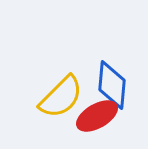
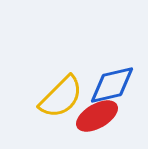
blue diamond: rotated 72 degrees clockwise
